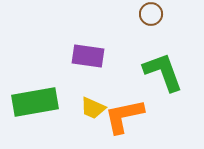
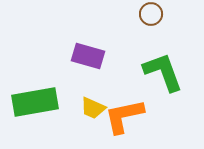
purple rectangle: rotated 8 degrees clockwise
